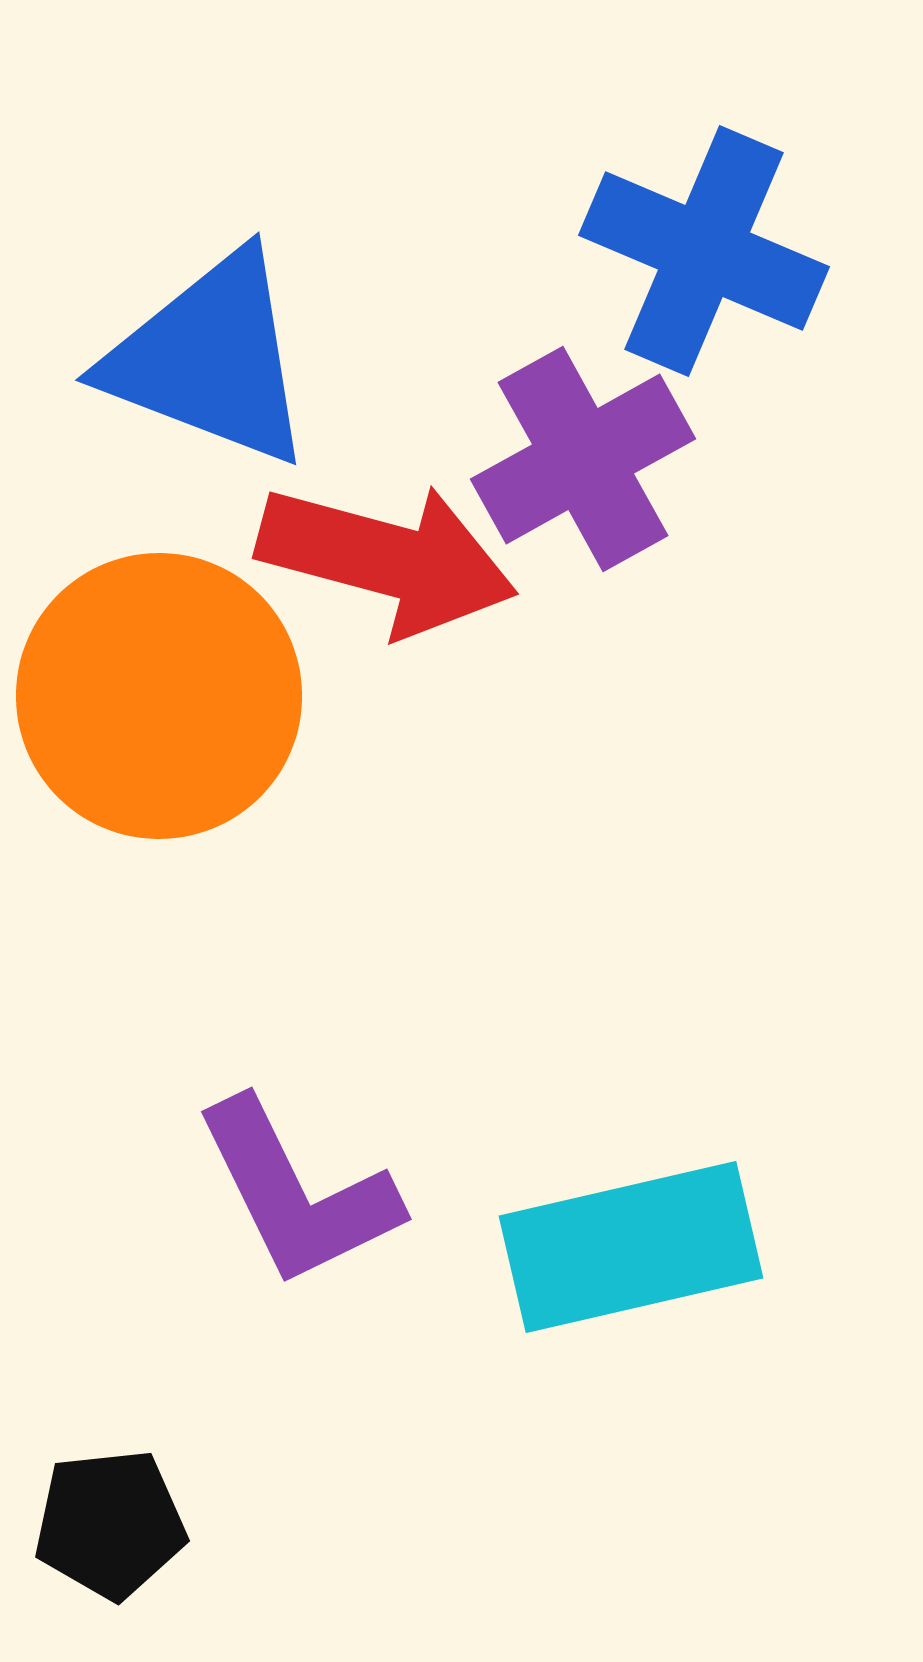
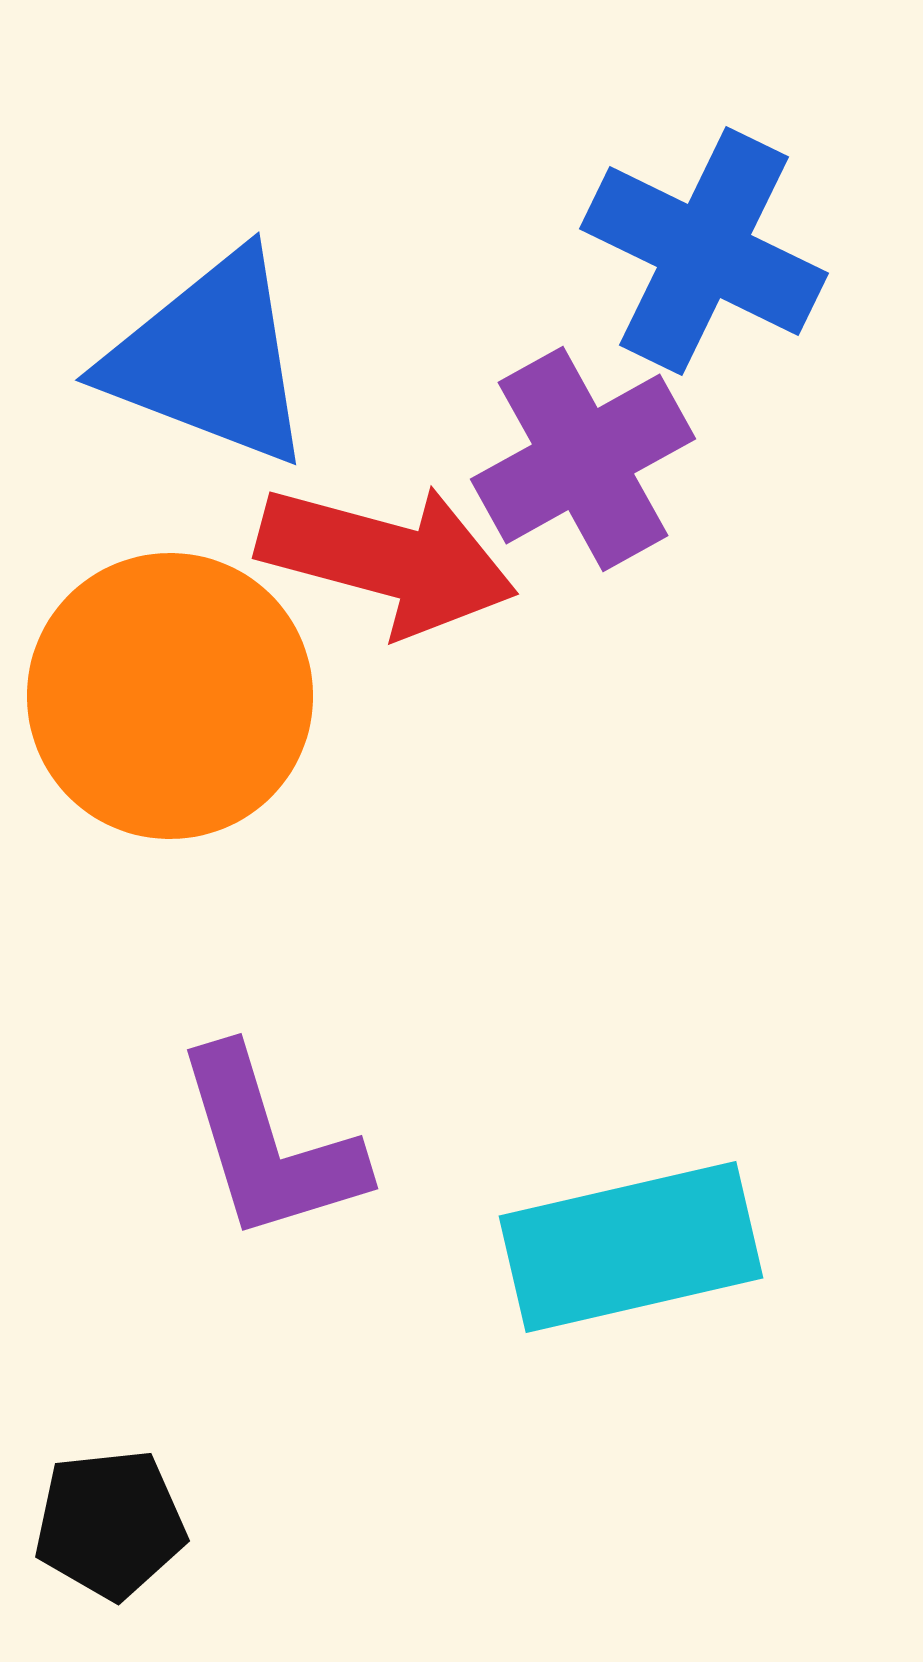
blue cross: rotated 3 degrees clockwise
orange circle: moved 11 px right
purple L-shape: moved 28 px left, 48 px up; rotated 9 degrees clockwise
